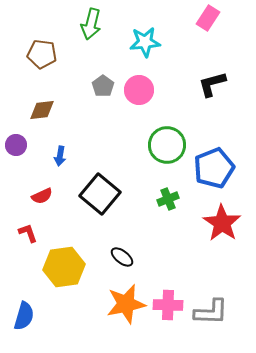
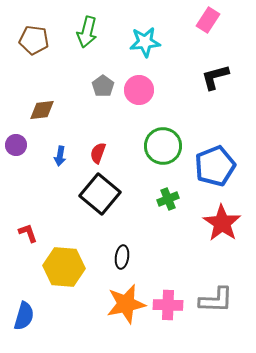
pink rectangle: moved 2 px down
green arrow: moved 4 px left, 8 px down
brown pentagon: moved 8 px left, 14 px up
black L-shape: moved 3 px right, 7 px up
green circle: moved 4 px left, 1 px down
blue pentagon: moved 1 px right, 2 px up
red semicircle: moved 56 px right, 43 px up; rotated 135 degrees clockwise
black ellipse: rotated 60 degrees clockwise
yellow hexagon: rotated 12 degrees clockwise
gray L-shape: moved 5 px right, 12 px up
